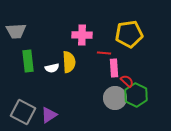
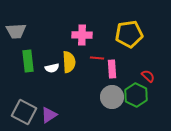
red line: moved 7 px left, 5 px down
pink rectangle: moved 2 px left, 1 px down
red semicircle: moved 21 px right, 5 px up
gray circle: moved 3 px left, 1 px up
gray square: moved 1 px right
